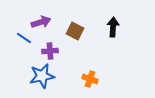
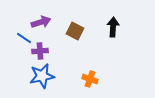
purple cross: moved 10 px left
